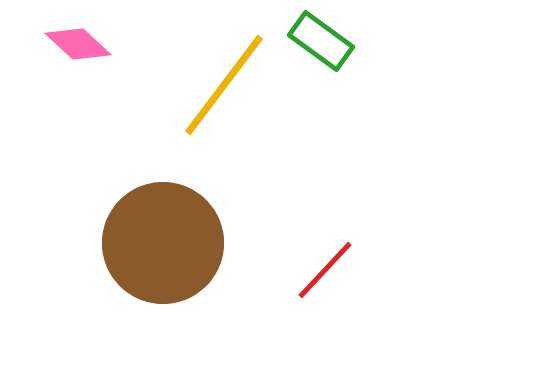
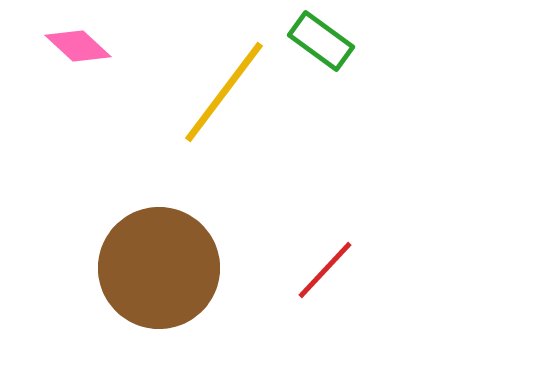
pink diamond: moved 2 px down
yellow line: moved 7 px down
brown circle: moved 4 px left, 25 px down
